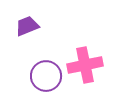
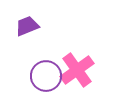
pink cross: moved 8 px left, 5 px down; rotated 24 degrees counterclockwise
